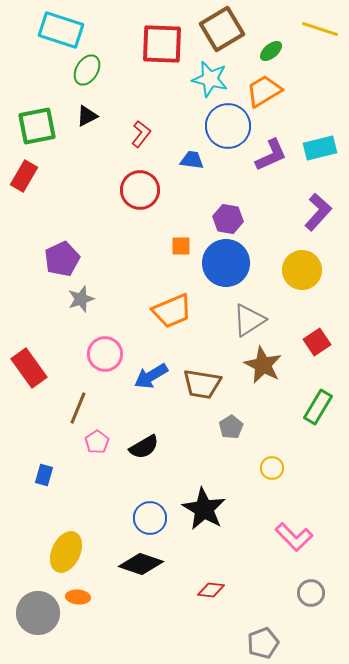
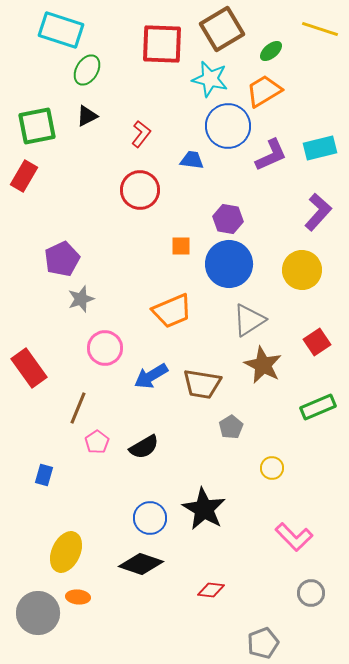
blue circle at (226, 263): moved 3 px right, 1 px down
pink circle at (105, 354): moved 6 px up
green rectangle at (318, 407): rotated 36 degrees clockwise
